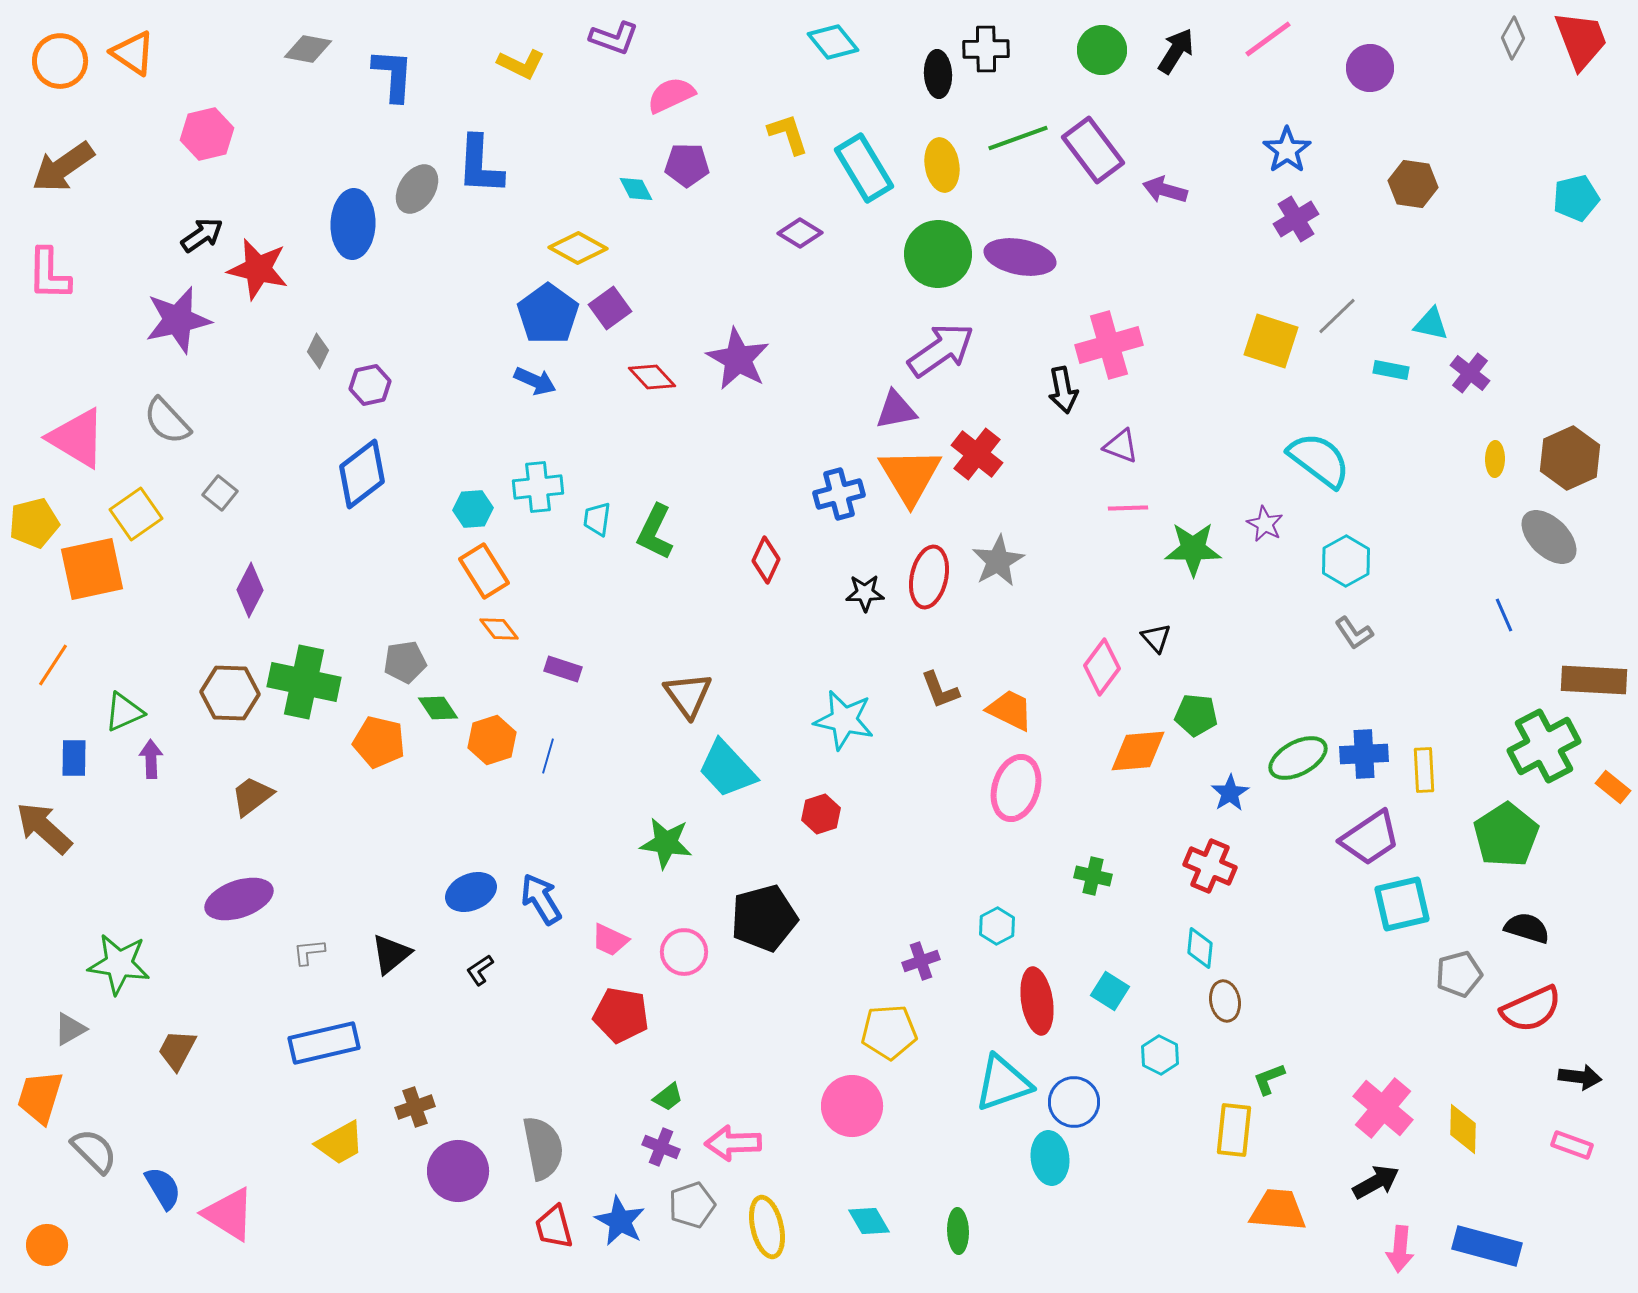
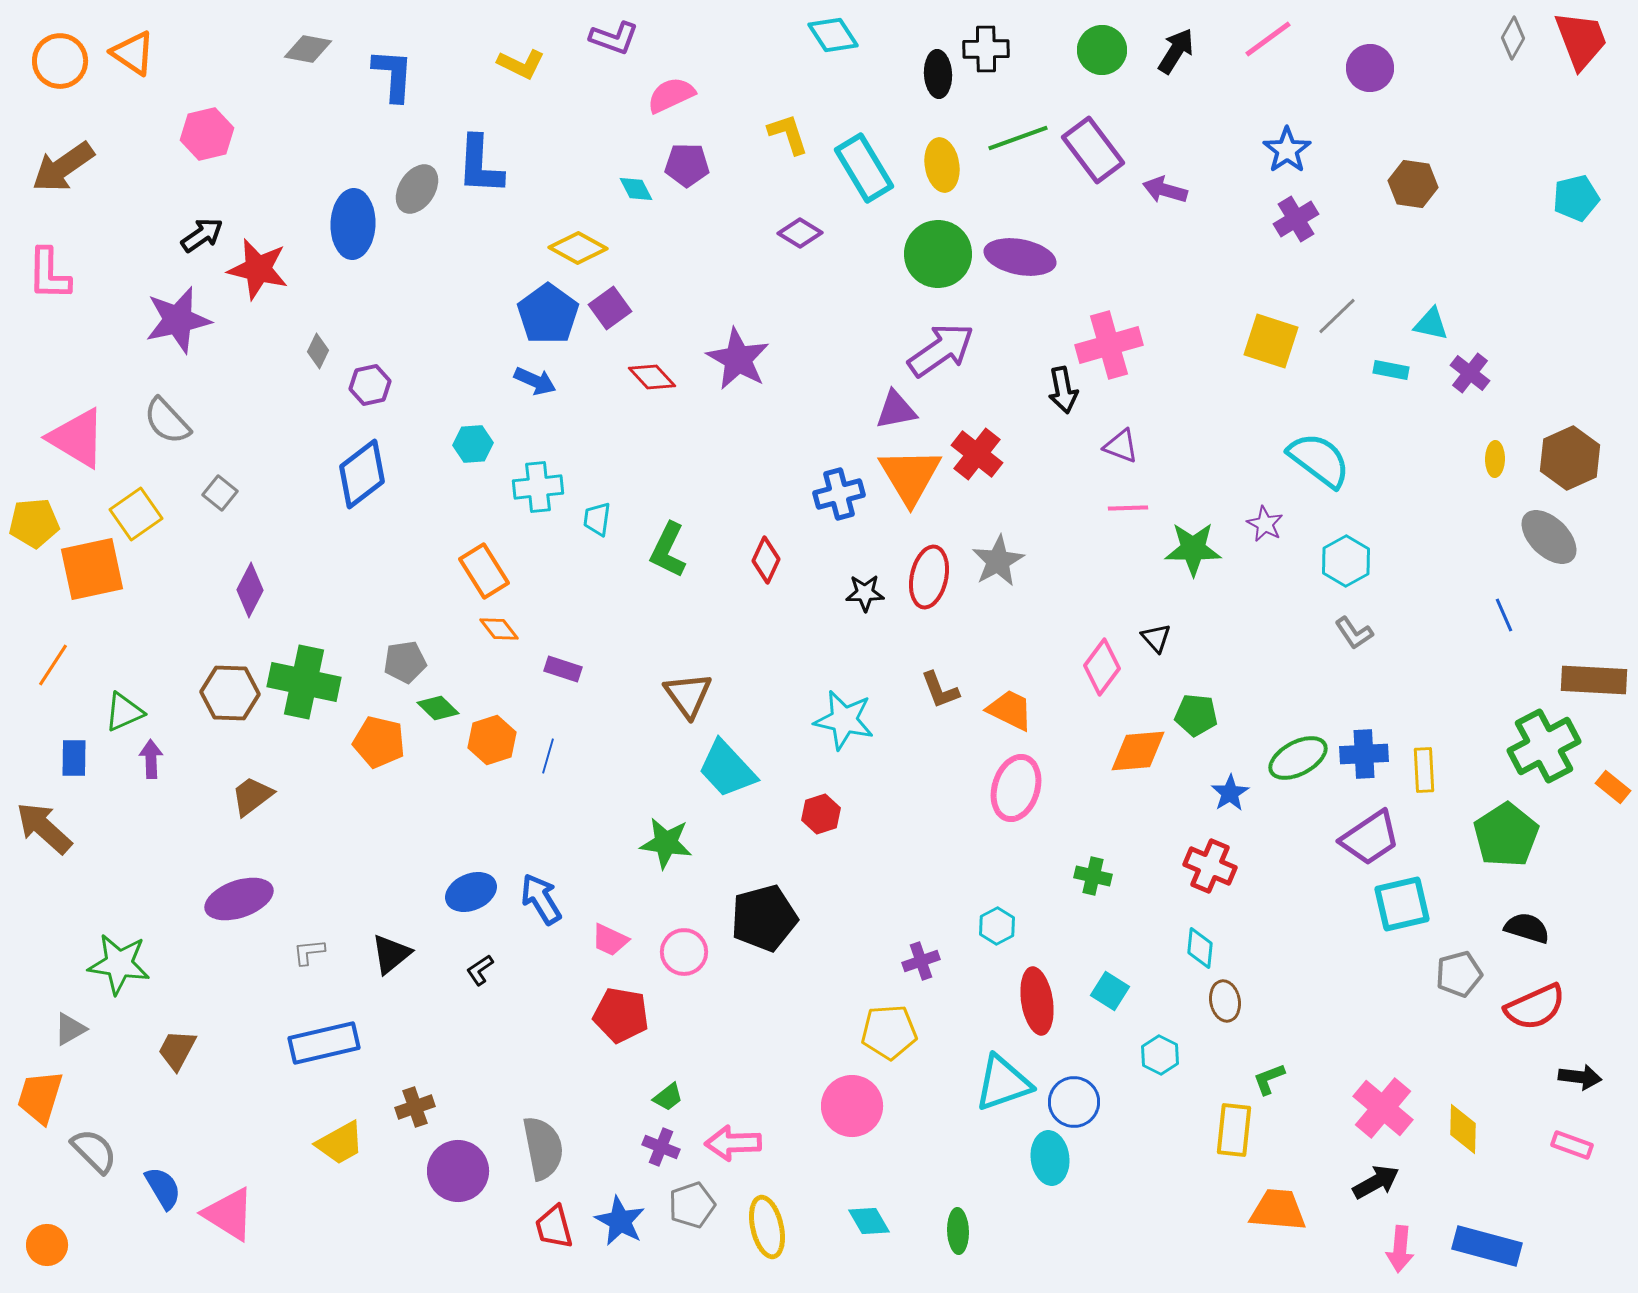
cyan diamond at (833, 42): moved 7 px up; rotated 6 degrees clockwise
cyan hexagon at (473, 509): moved 65 px up
yellow pentagon at (34, 523): rotated 9 degrees clockwise
green L-shape at (655, 532): moved 13 px right, 18 px down
green diamond at (438, 708): rotated 12 degrees counterclockwise
red semicircle at (1531, 1009): moved 4 px right, 2 px up
